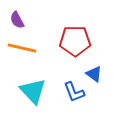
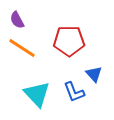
red pentagon: moved 6 px left
orange line: rotated 20 degrees clockwise
blue triangle: rotated 12 degrees clockwise
cyan triangle: moved 4 px right, 3 px down
